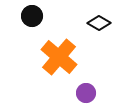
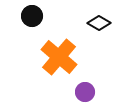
purple circle: moved 1 px left, 1 px up
